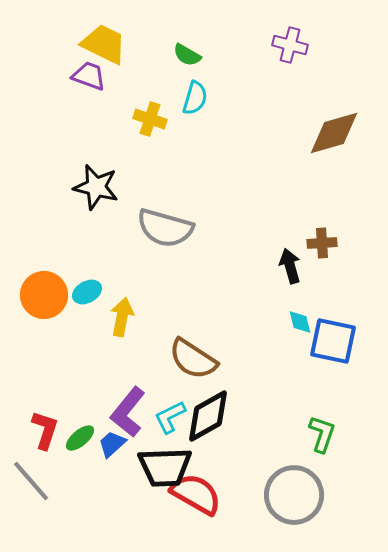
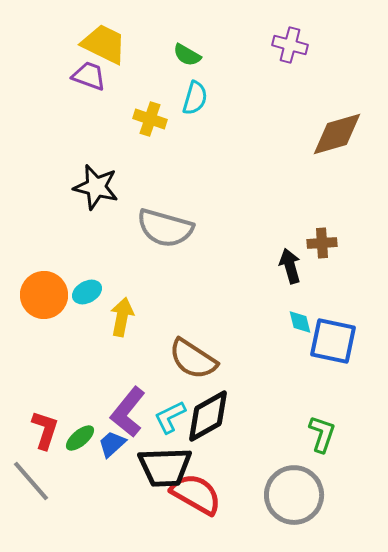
brown diamond: moved 3 px right, 1 px down
